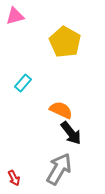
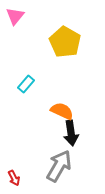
pink triangle: rotated 36 degrees counterclockwise
cyan rectangle: moved 3 px right, 1 px down
orange semicircle: moved 1 px right, 1 px down
black arrow: rotated 30 degrees clockwise
gray arrow: moved 3 px up
